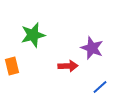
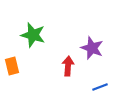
green star: rotated 30 degrees clockwise
red arrow: rotated 84 degrees counterclockwise
blue line: rotated 21 degrees clockwise
